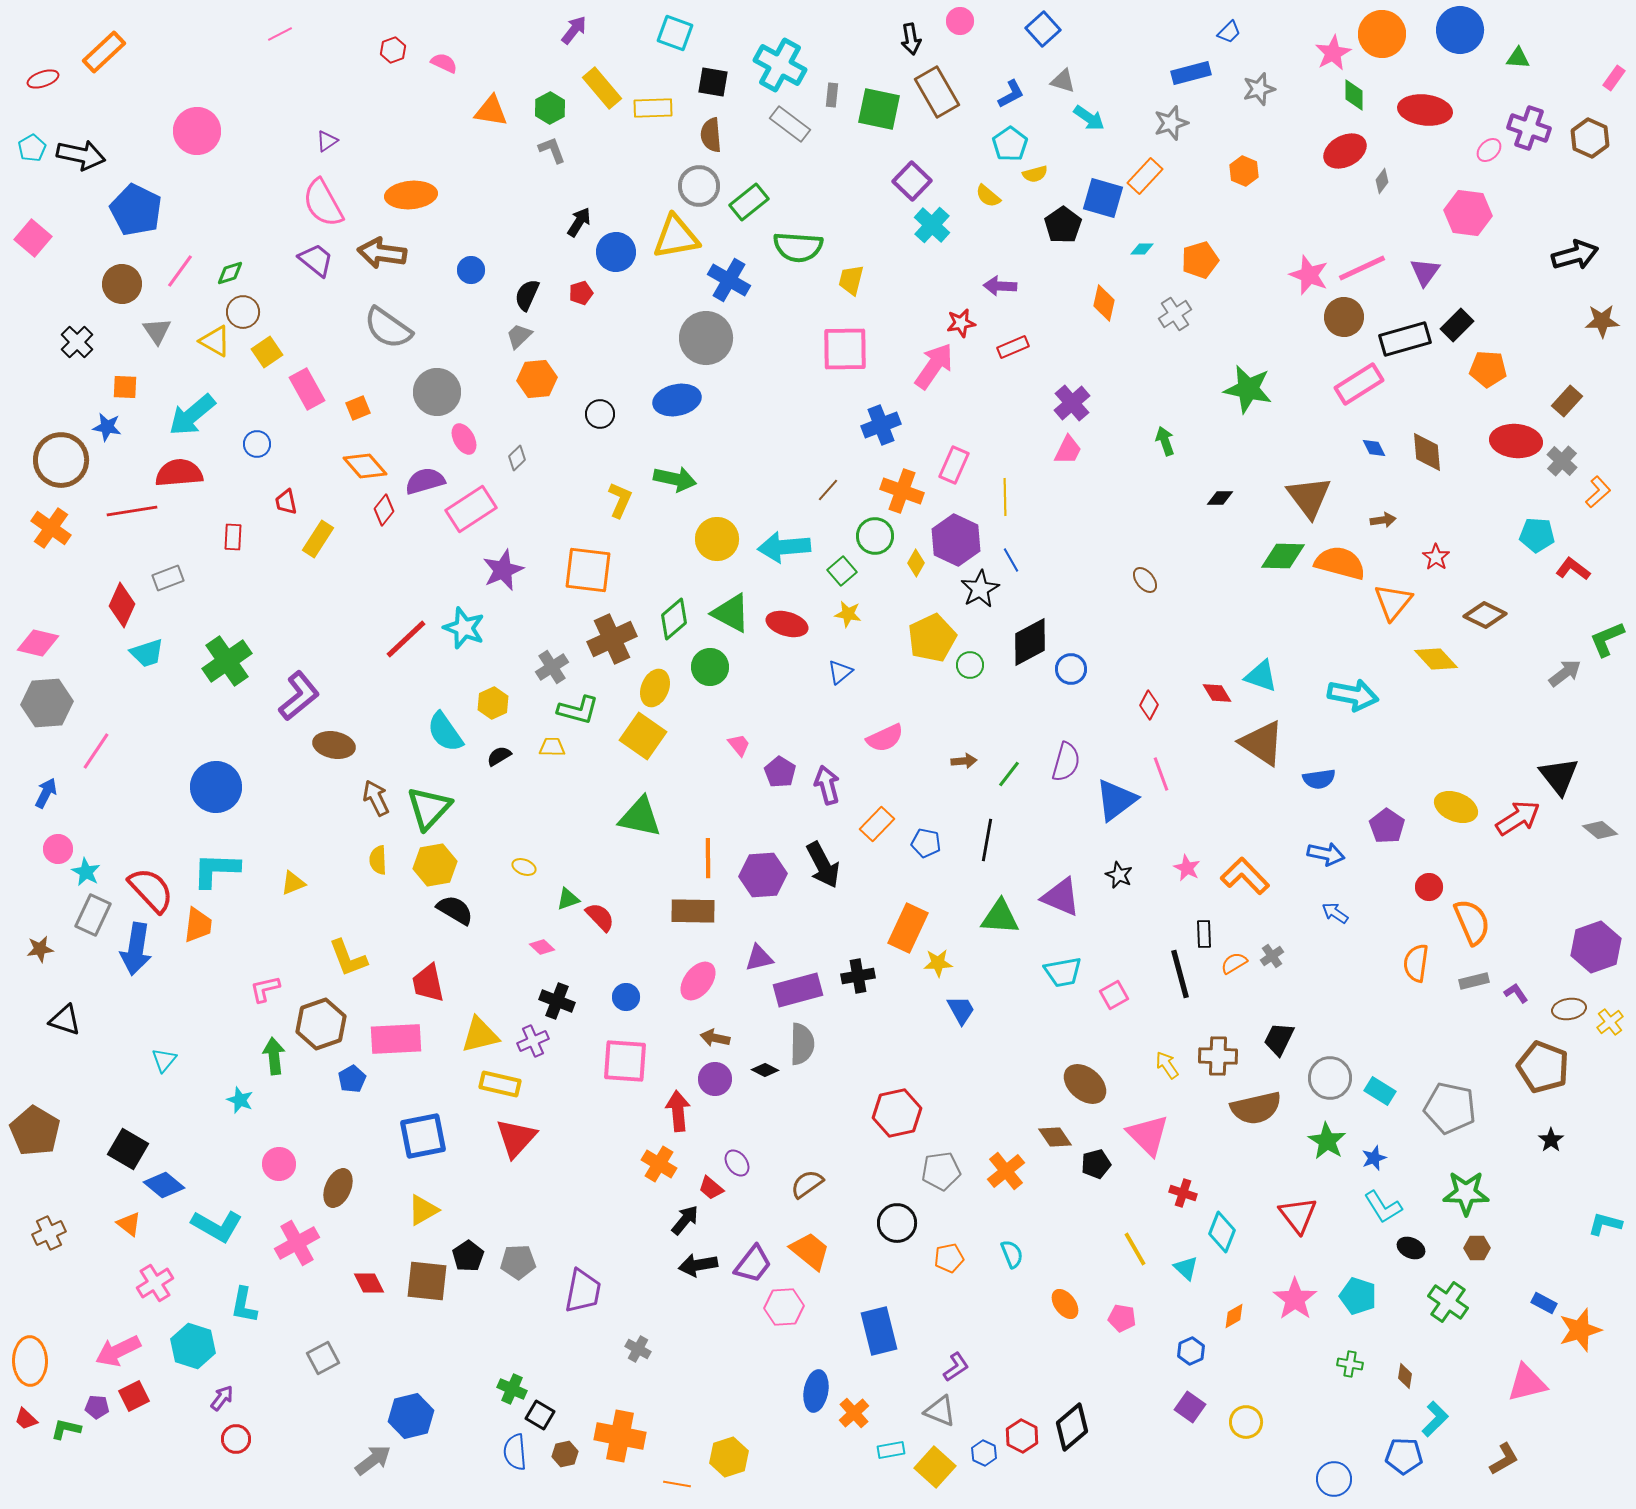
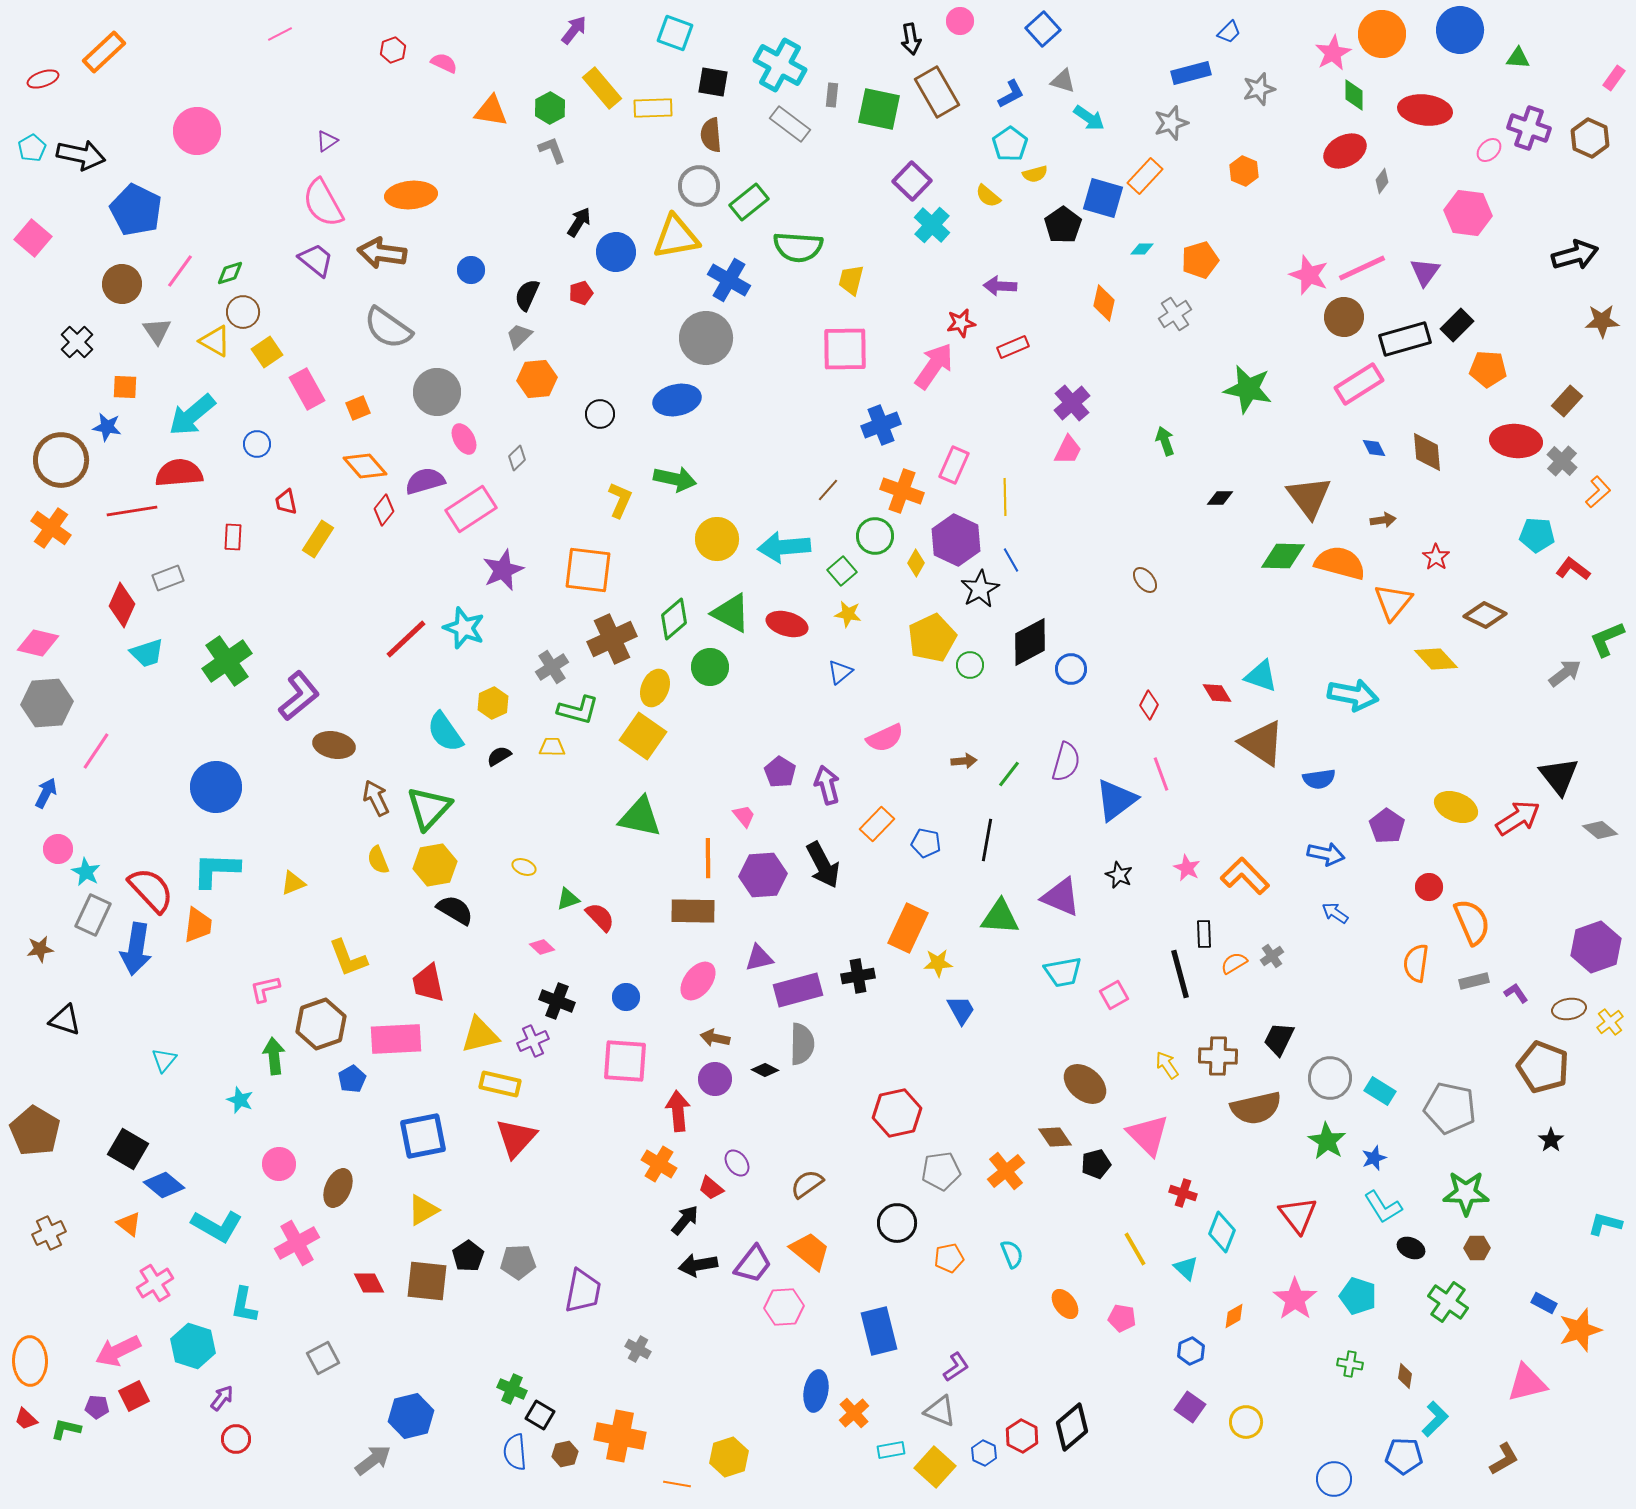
pink trapezoid at (739, 745): moved 5 px right, 71 px down
yellow semicircle at (378, 860): rotated 20 degrees counterclockwise
